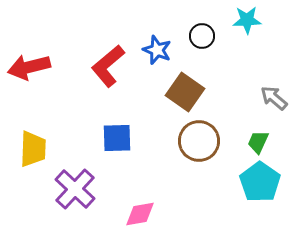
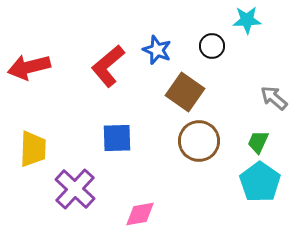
black circle: moved 10 px right, 10 px down
